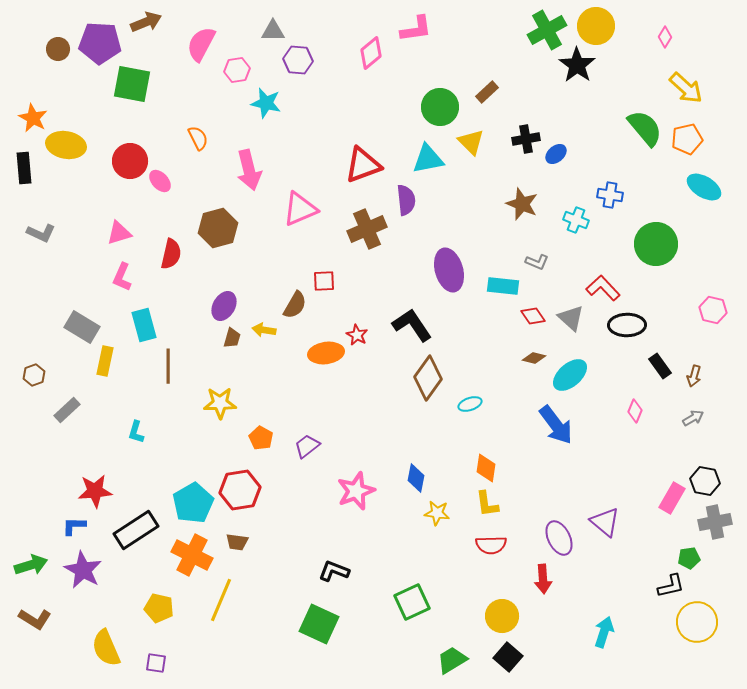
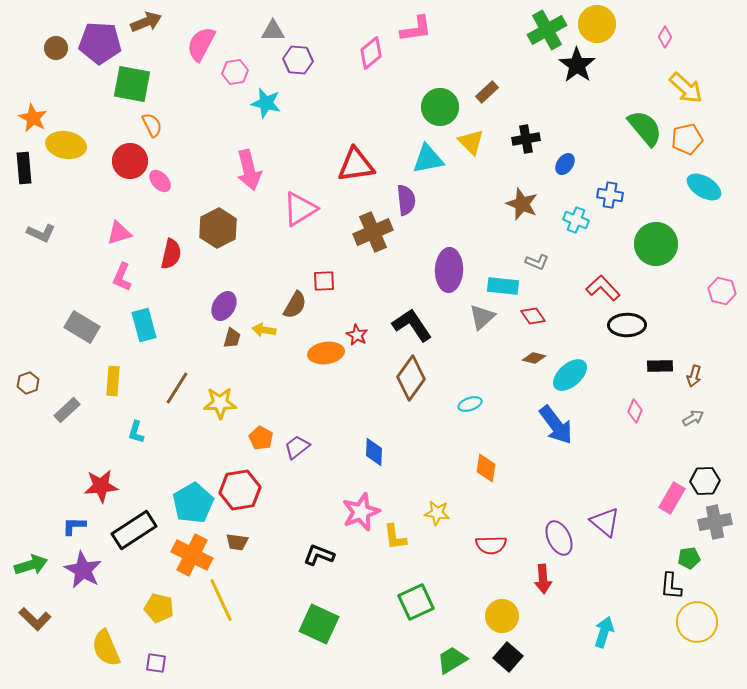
yellow circle at (596, 26): moved 1 px right, 2 px up
brown circle at (58, 49): moved 2 px left, 1 px up
pink hexagon at (237, 70): moved 2 px left, 2 px down
orange semicircle at (198, 138): moved 46 px left, 13 px up
blue ellipse at (556, 154): moved 9 px right, 10 px down; rotated 15 degrees counterclockwise
red triangle at (363, 165): moved 7 px left; rotated 12 degrees clockwise
pink triangle at (300, 209): rotated 9 degrees counterclockwise
brown hexagon at (218, 228): rotated 12 degrees counterclockwise
brown cross at (367, 229): moved 6 px right, 3 px down
purple ellipse at (449, 270): rotated 18 degrees clockwise
pink hexagon at (713, 310): moved 9 px right, 19 px up
gray triangle at (571, 318): moved 89 px left, 1 px up; rotated 36 degrees clockwise
yellow rectangle at (105, 361): moved 8 px right, 20 px down; rotated 8 degrees counterclockwise
brown line at (168, 366): moved 9 px right, 22 px down; rotated 32 degrees clockwise
black rectangle at (660, 366): rotated 55 degrees counterclockwise
brown hexagon at (34, 375): moved 6 px left, 8 px down
brown diamond at (428, 378): moved 17 px left
purple trapezoid at (307, 446): moved 10 px left, 1 px down
blue diamond at (416, 478): moved 42 px left, 26 px up; rotated 8 degrees counterclockwise
black hexagon at (705, 481): rotated 12 degrees counterclockwise
red star at (95, 491): moved 6 px right, 5 px up
pink star at (356, 491): moved 5 px right, 21 px down
yellow L-shape at (487, 504): moved 92 px left, 33 px down
black rectangle at (136, 530): moved 2 px left
black L-shape at (334, 571): moved 15 px left, 16 px up
black L-shape at (671, 586): rotated 108 degrees clockwise
yellow line at (221, 600): rotated 48 degrees counterclockwise
green square at (412, 602): moved 4 px right
brown L-shape at (35, 619): rotated 12 degrees clockwise
